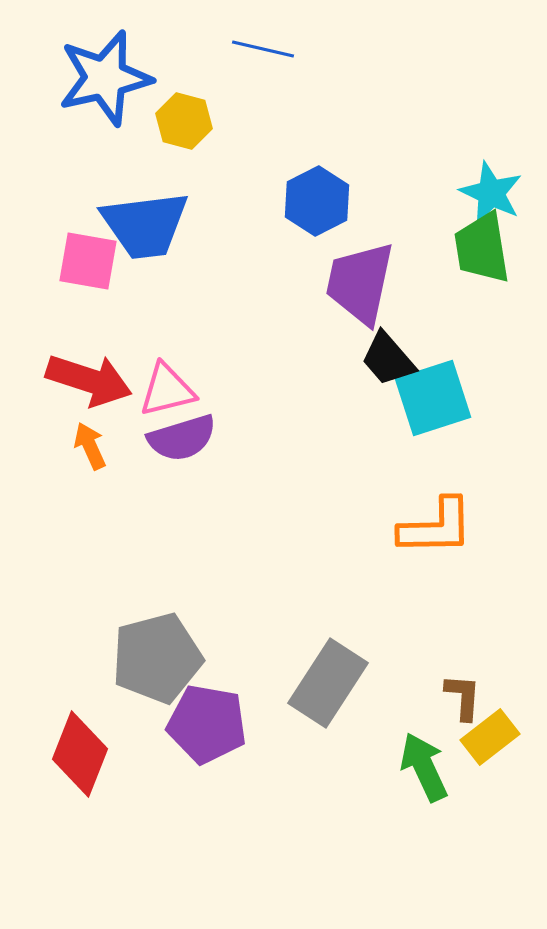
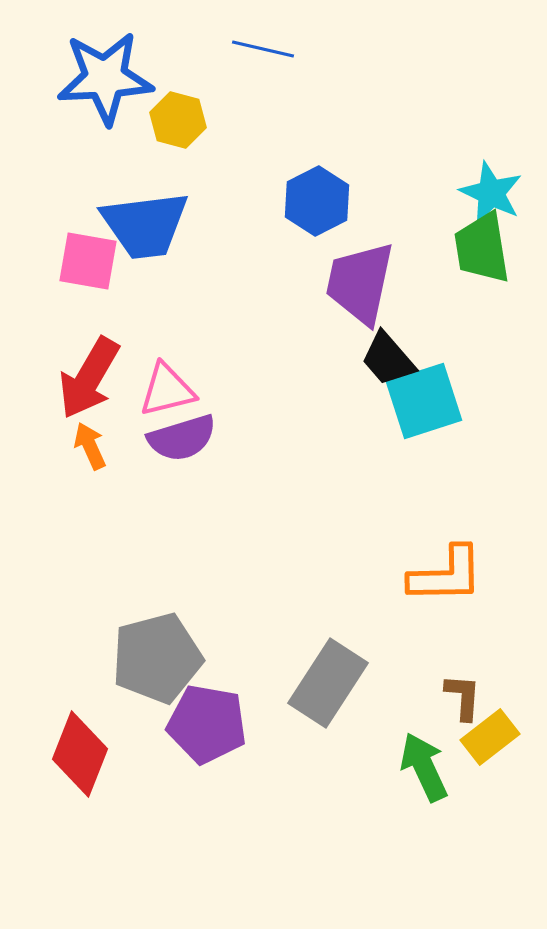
blue star: rotated 10 degrees clockwise
yellow hexagon: moved 6 px left, 1 px up
red arrow: moved 2 px up; rotated 102 degrees clockwise
cyan square: moved 9 px left, 3 px down
orange L-shape: moved 10 px right, 48 px down
